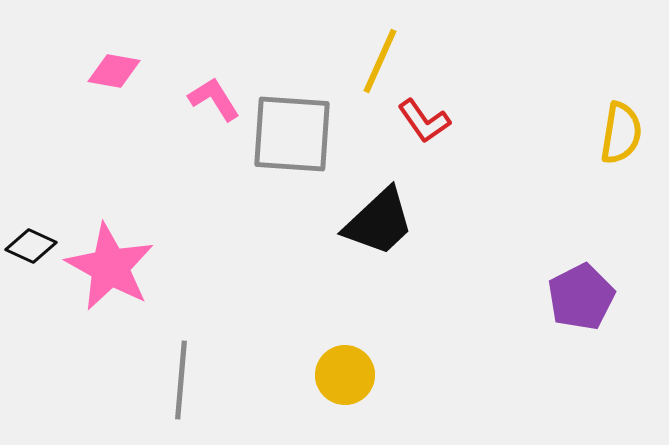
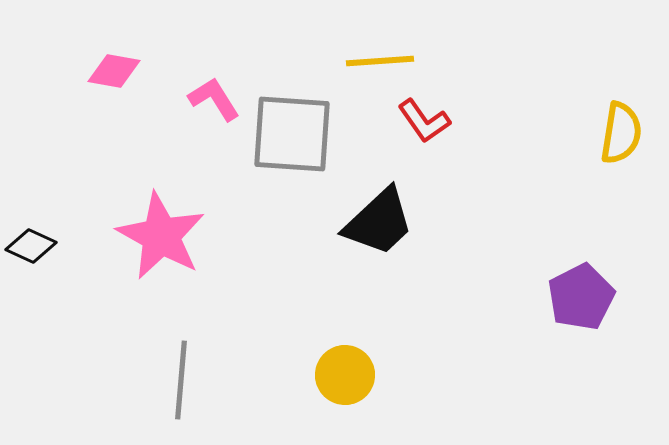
yellow line: rotated 62 degrees clockwise
pink star: moved 51 px right, 31 px up
